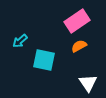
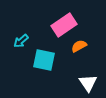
pink rectangle: moved 13 px left, 4 px down
cyan arrow: moved 1 px right
